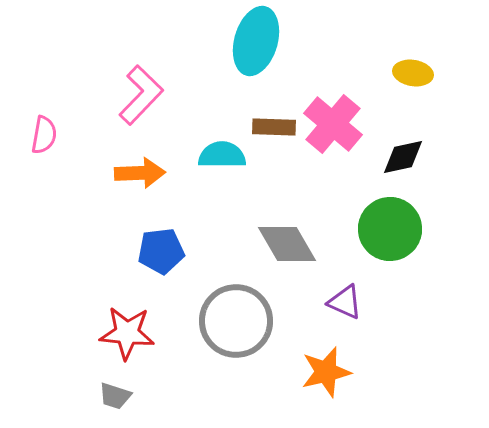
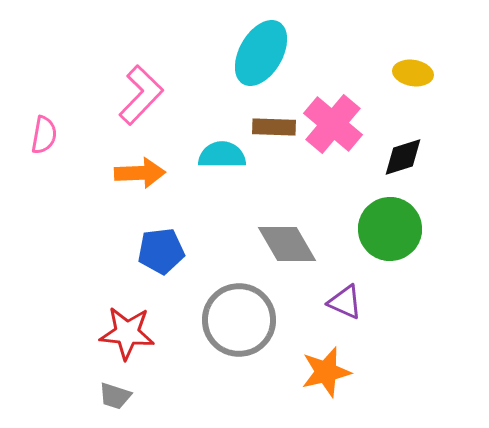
cyan ellipse: moved 5 px right, 12 px down; rotated 14 degrees clockwise
black diamond: rotated 6 degrees counterclockwise
gray circle: moved 3 px right, 1 px up
